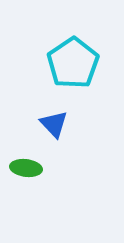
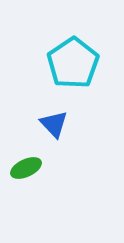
green ellipse: rotated 32 degrees counterclockwise
